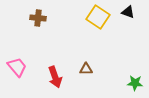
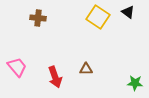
black triangle: rotated 16 degrees clockwise
